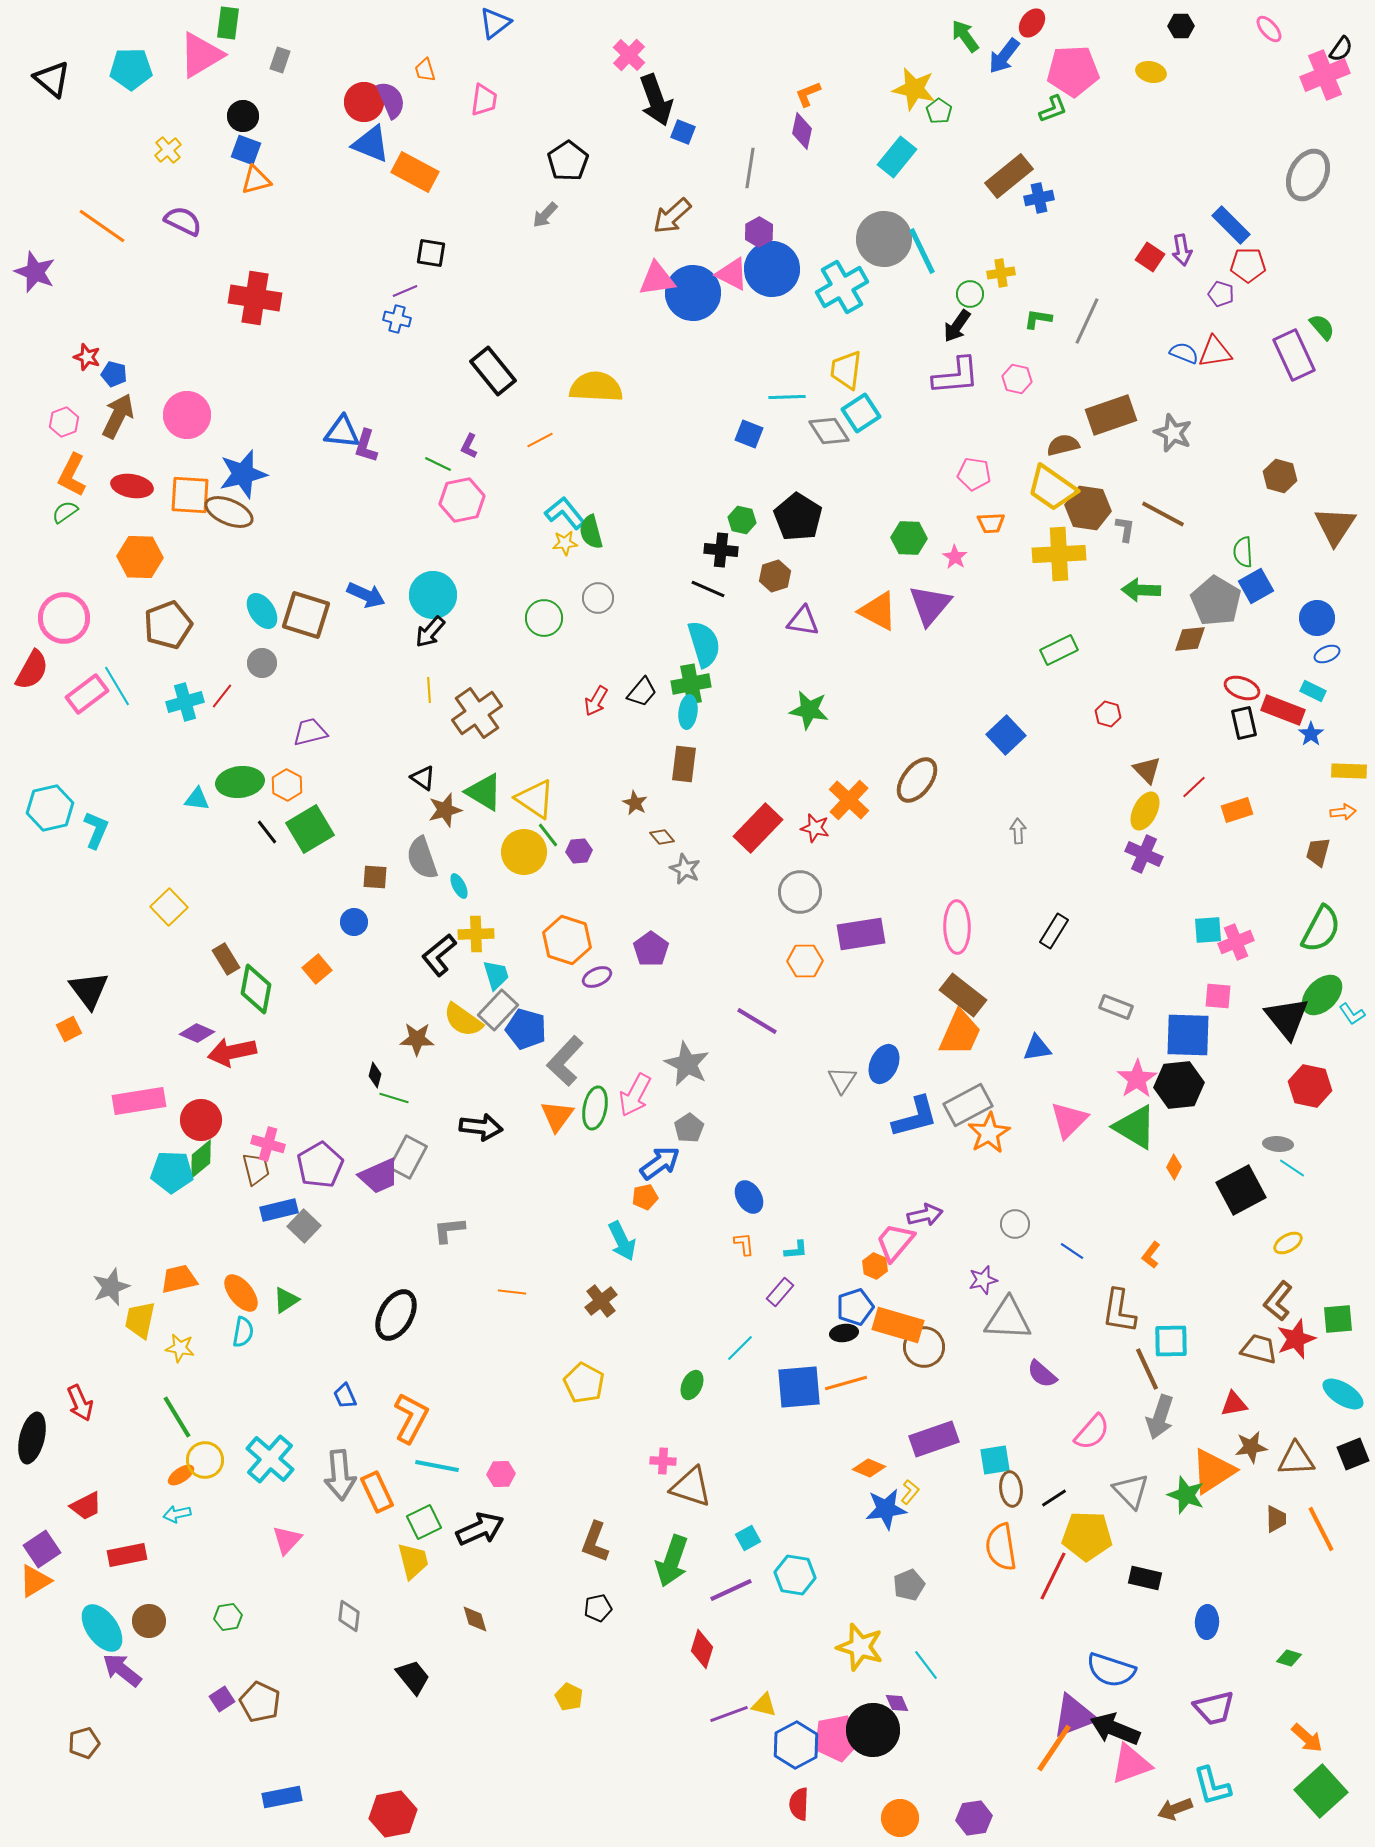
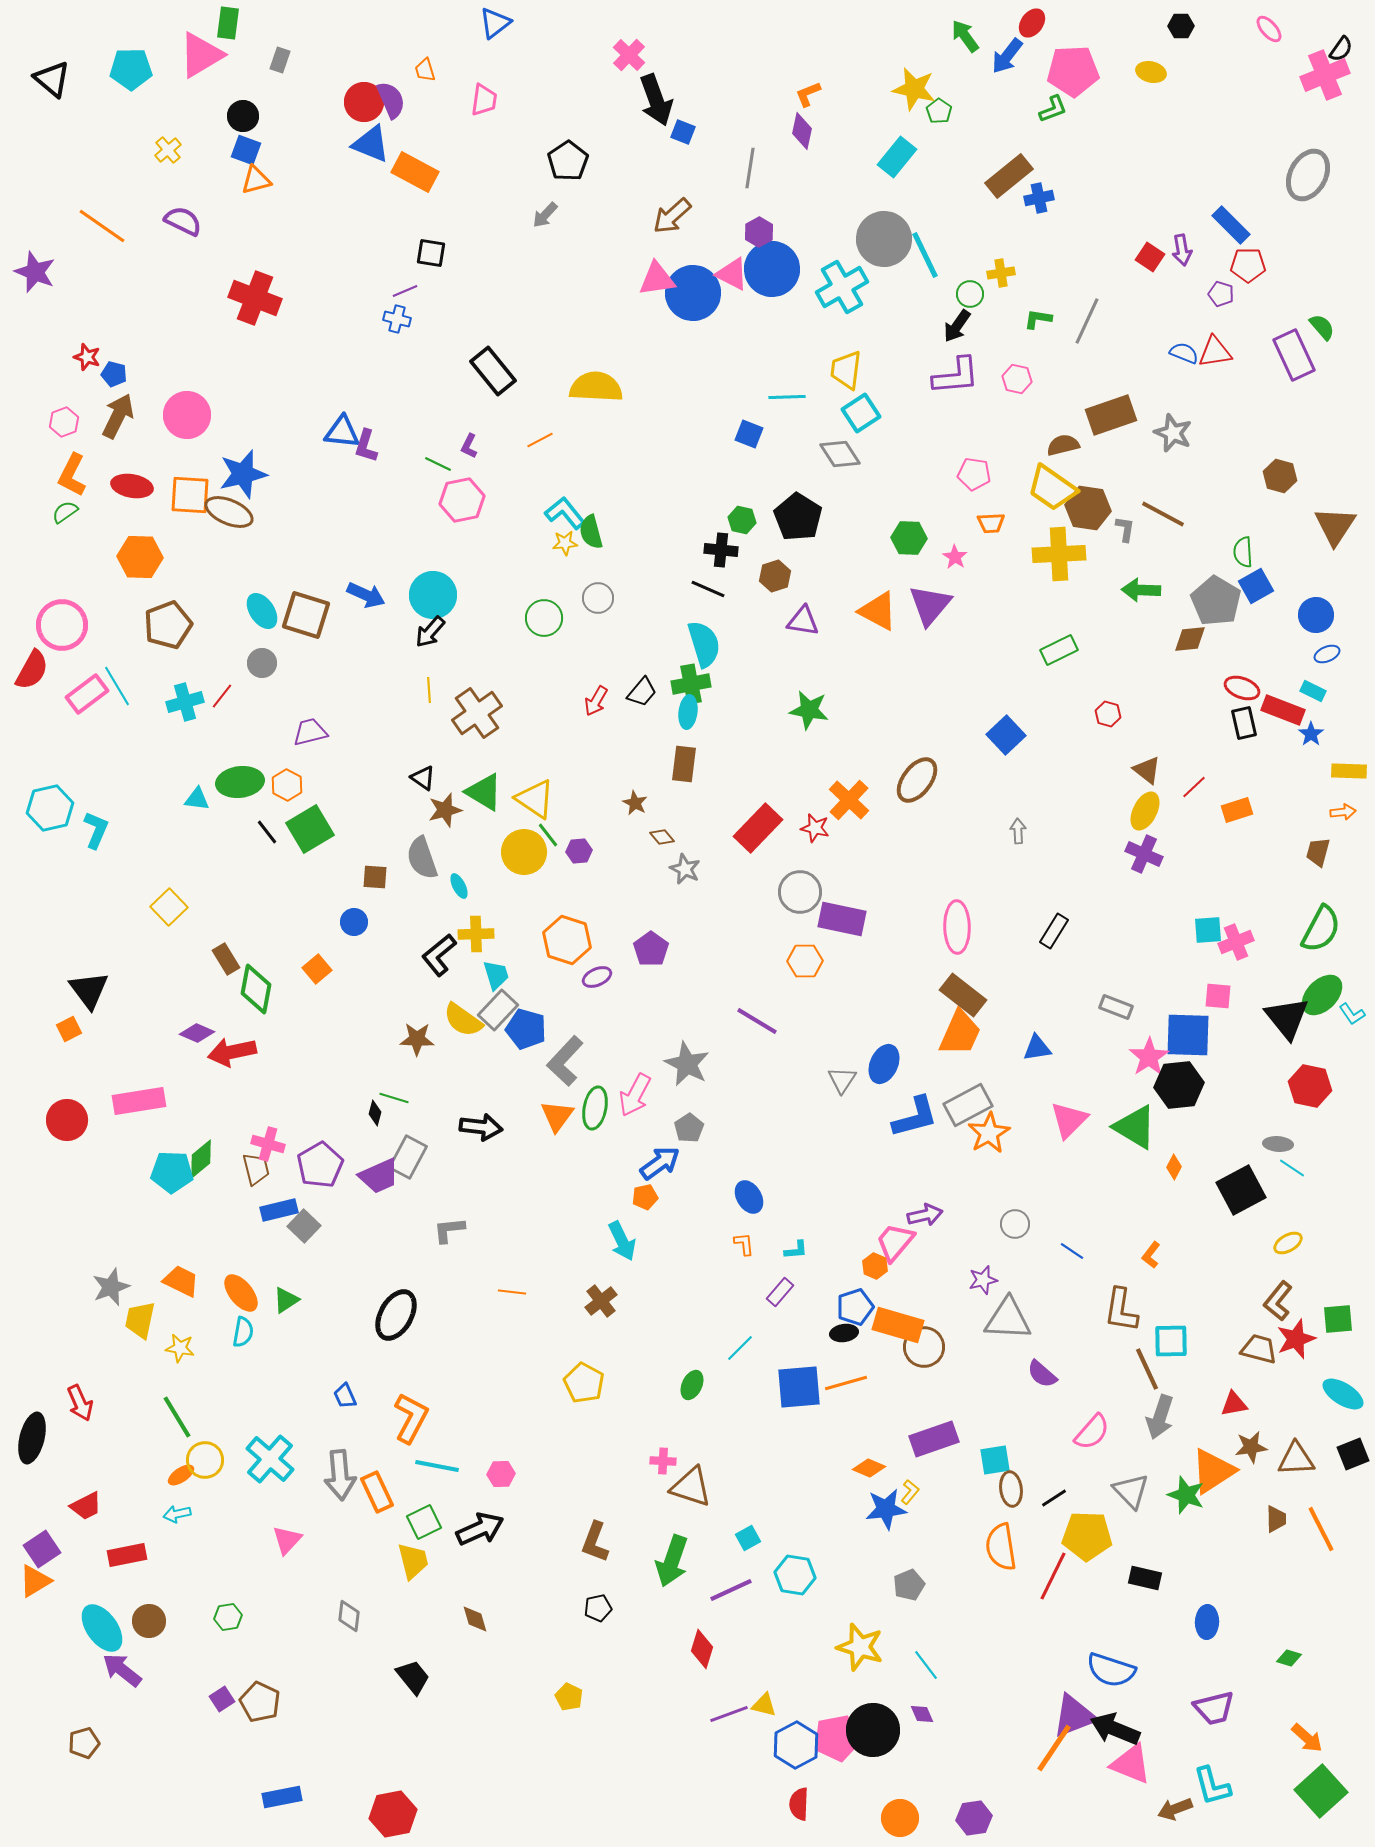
blue arrow at (1004, 56): moved 3 px right
cyan line at (922, 251): moved 3 px right, 4 px down
red cross at (255, 298): rotated 12 degrees clockwise
gray diamond at (829, 431): moved 11 px right, 23 px down
pink circle at (64, 618): moved 2 px left, 7 px down
blue circle at (1317, 618): moved 1 px left, 3 px up
brown triangle at (1147, 770): rotated 8 degrees counterclockwise
purple rectangle at (861, 934): moved 19 px left, 15 px up; rotated 21 degrees clockwise
black diamond at (375, 1075): moved 38 px down
pink star at (1137, 1079): moved 12 px right, 22 px up
red circle at (201, 1120): moved 134 px left
orange trapezoid at (179, 1279): moved 2 px right, 2 px down; rotated 39 degrees clockwise
brown L-shape at (1119, 1311): moved 2 px right, 1 px up
purple diamond at (897, 1703): moved 25 px right, 11 px down
pink triangle at (1131, 1764): rotated 42 degrees clockwise
